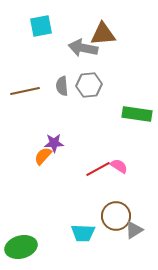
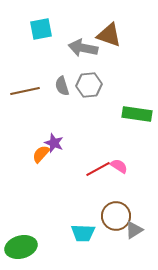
cyan square: moved 3 px down
brown triangle: moved 6 px right, 1 px down; rotated 24 degrees clockwise
gray semicircle: rotated 12 degrees counterclockwise
purple star: rotated 24 degrees clockwise
orange semicircle: moved 2 px left, 2 px up
